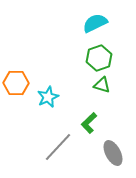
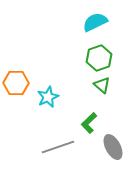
cyan semicircle: moved 1 px up
green triangle: rotated 24 degrees clockwise
gray line: rotated 28 degrees clockwise
gray ellipse: moved 6 px up
